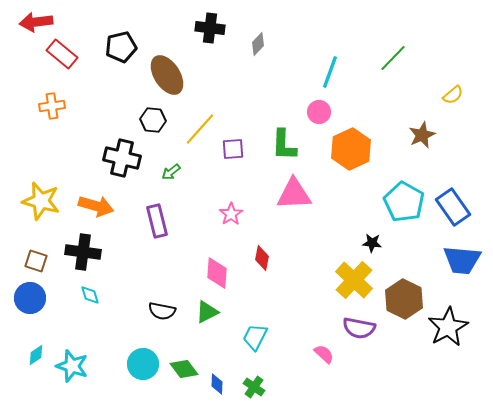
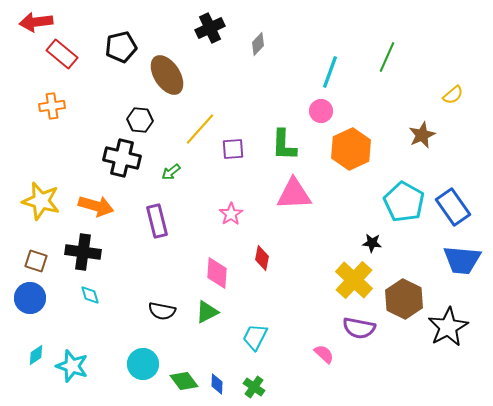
black cross at (210, 28): rotated 32 degrees counterclockwise
green line at (393, 58): moved 6 px left, 1 px up; rotated 20 degrees counterclockwise
pink circle at (319, 112): moved 2 px right, 1 px up
black hexagon at (153, 120): moved 13 px left
green diamond at (184, 369): moved 12 px down
